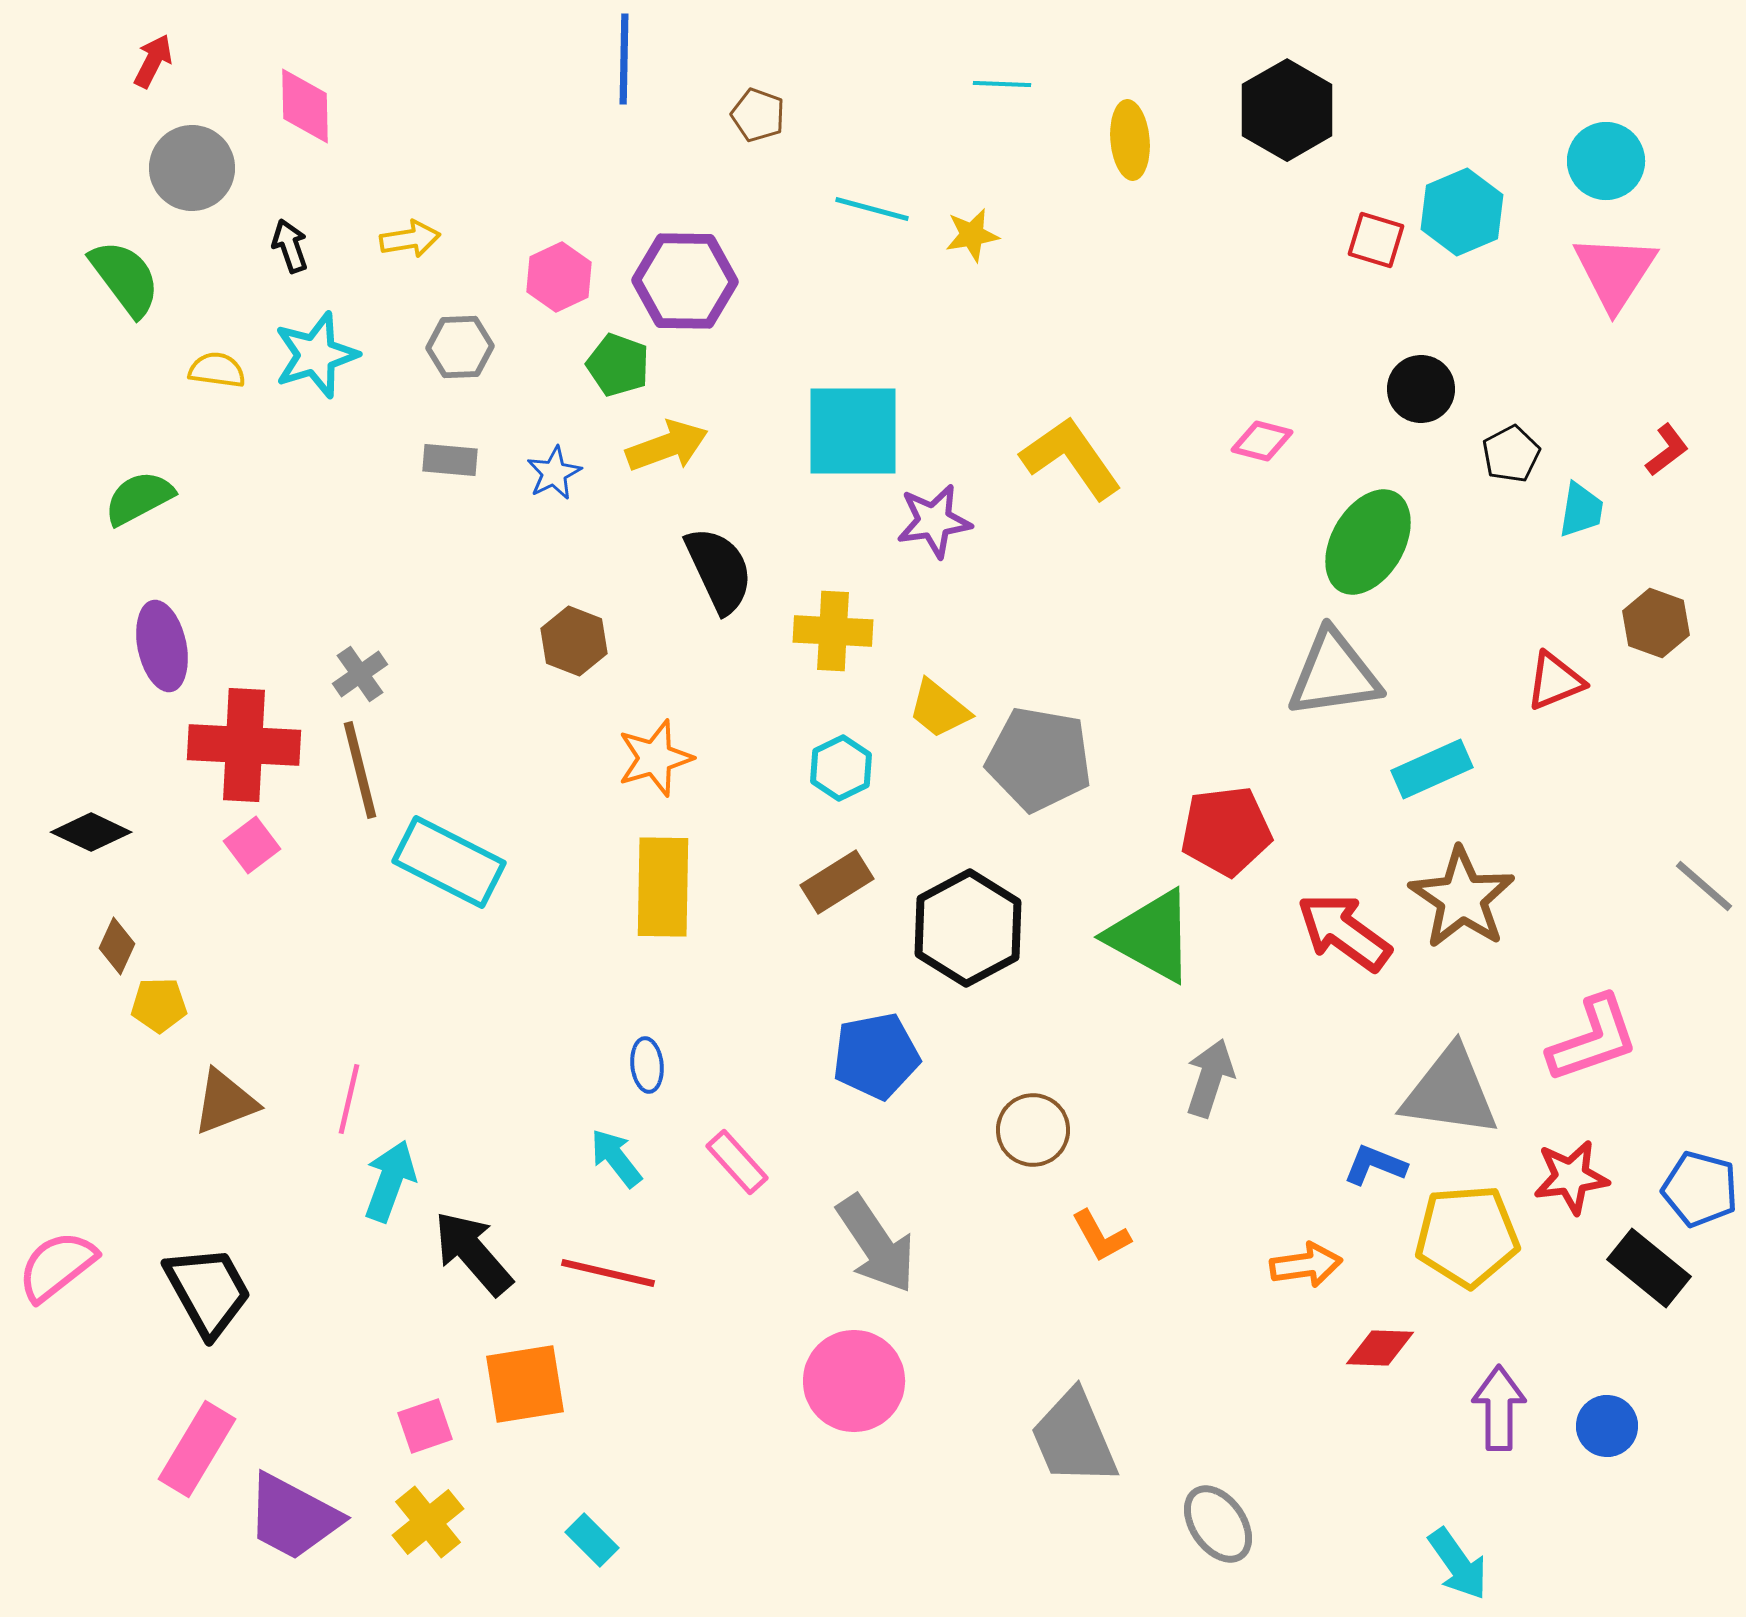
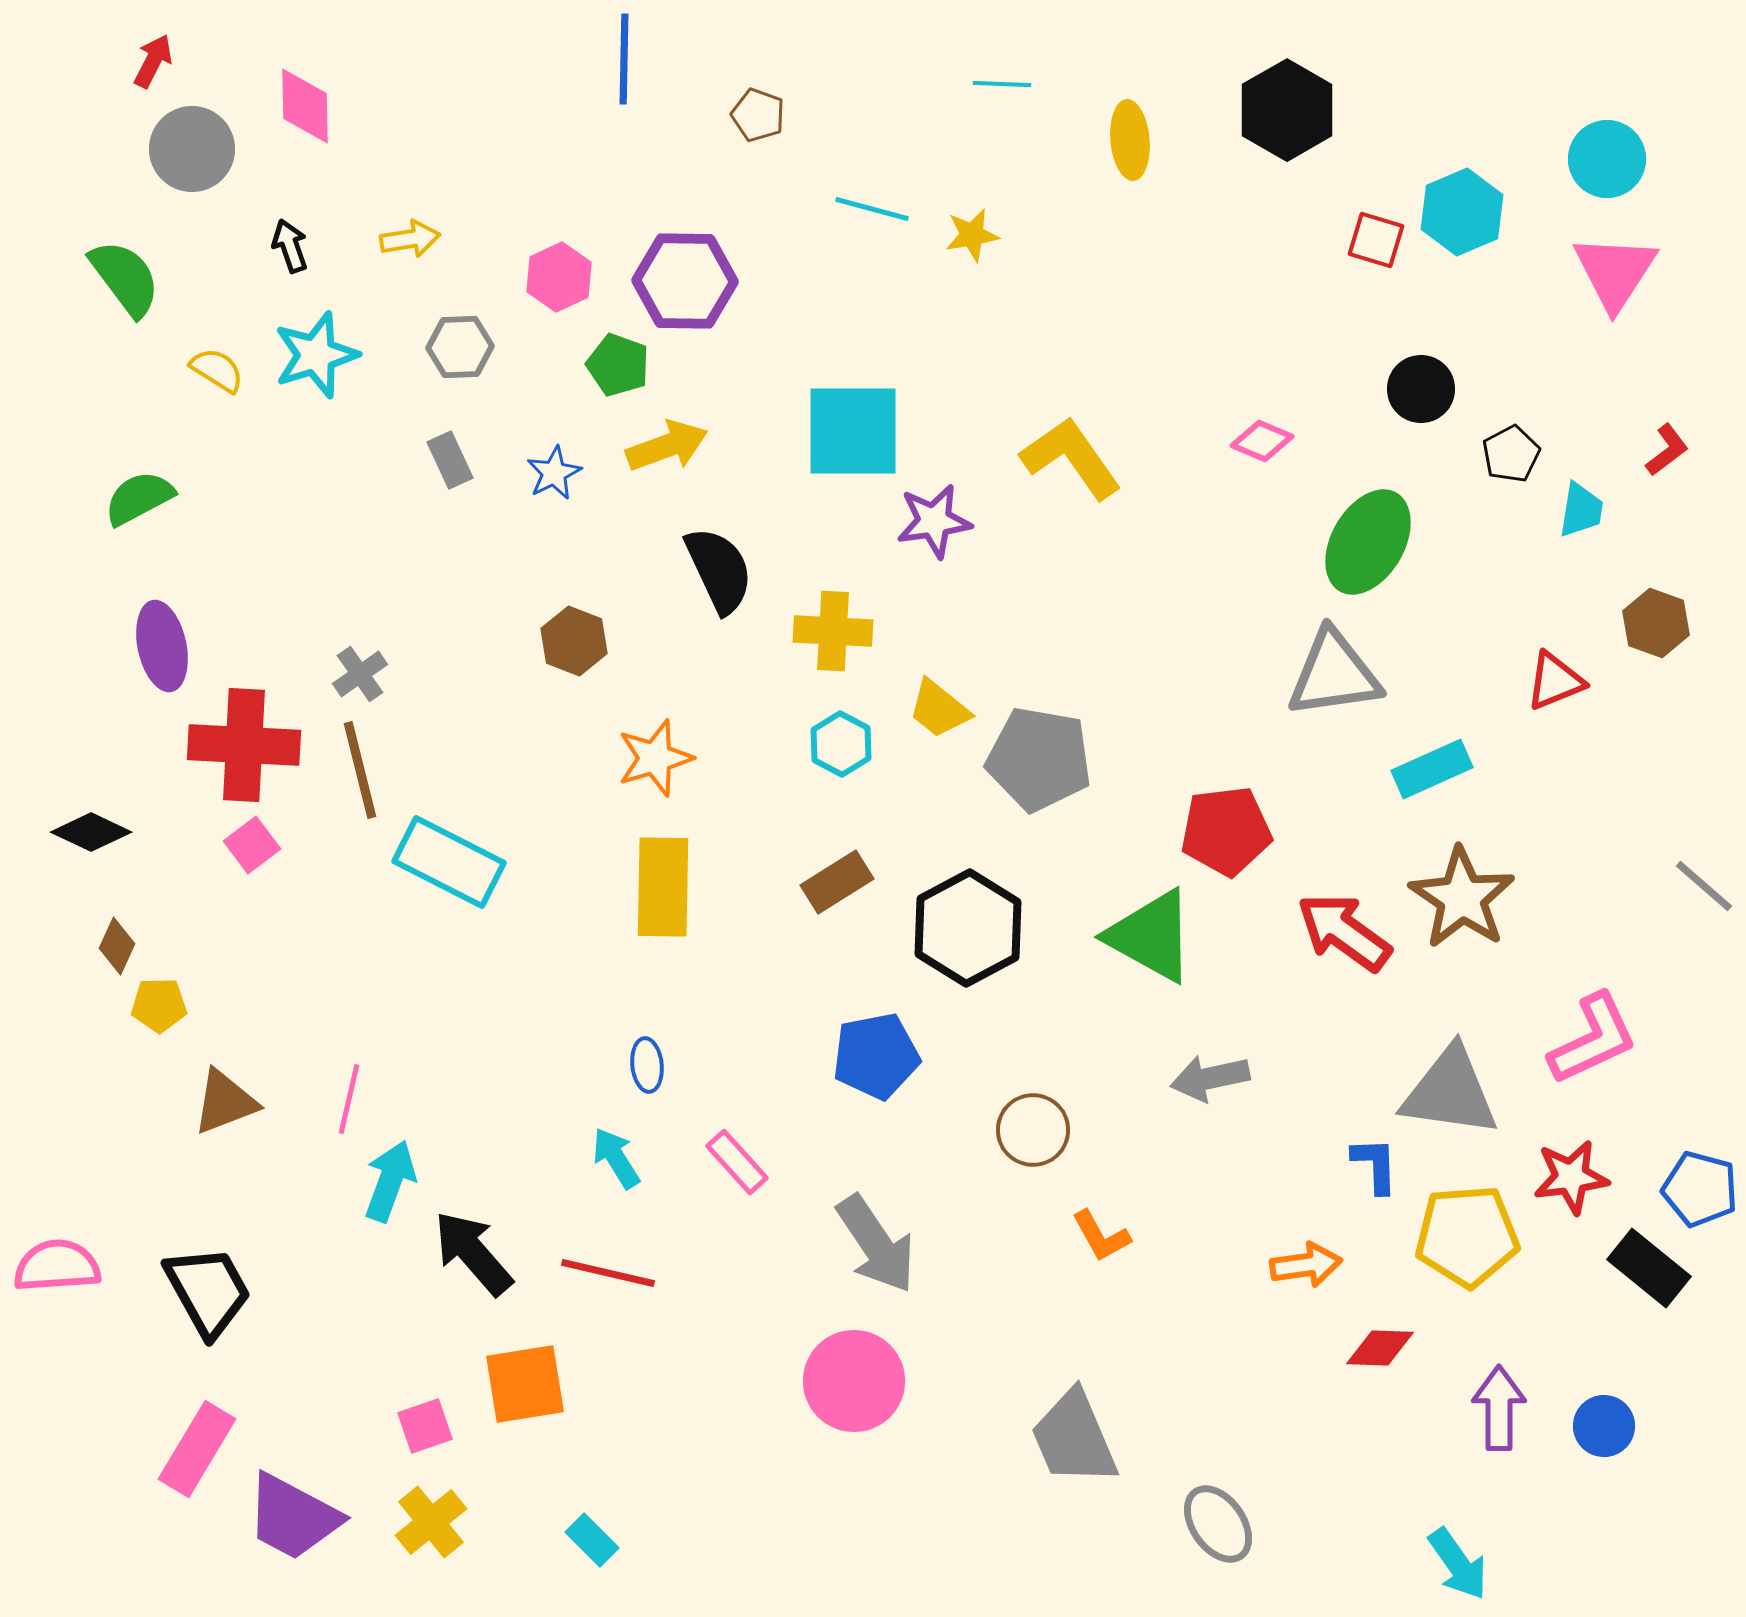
cyan circle at (1606, 161): moved 1 px right, 2 px up
gray circle at (192, 168): moved 19 px up
yellow semicircle at (217, 370): rotated 24 degrees clockwise
pink diamond at (1262, 441): rotated 8 degrees clockwise
gray rectangle at (450, 460): rotated 60 degrees clockwise
cyan hexagon at (841, 768): moved 24 px up; rotated 6 degrees counterclockwise
pink L-shape at (1593, 1039): rotated 6 degrees counterclockwise
gray arrow at (1210, 1078): rotated 120 degrees counterclockwise
cyan arrow at (616, 1158): rotated 6 degrees clockwise
blue L-shape at (1375, 1165): rotated 66 degrees clockwise
pink semicircle at (57, 1266): rotated 34 degrees clockwise
blue circle at (1607, 1426): moved 3 px left
yellow cross at (428, 1522): moved 3 px right
